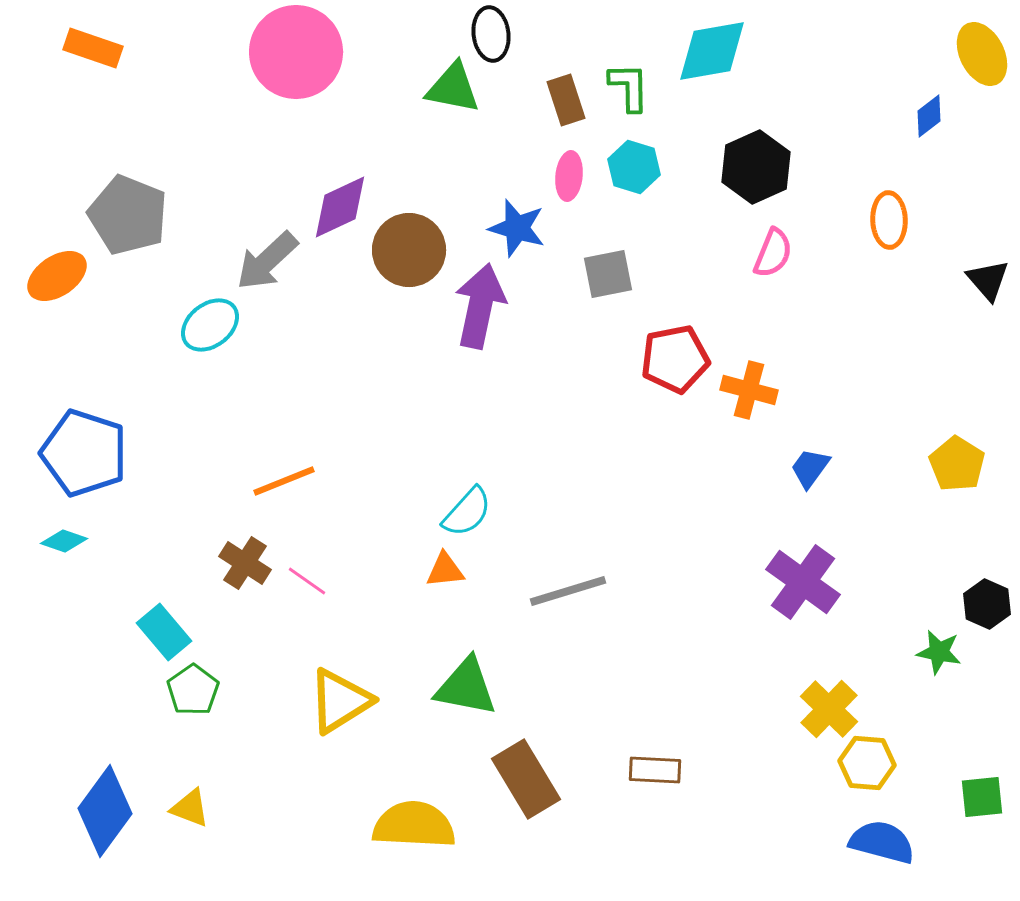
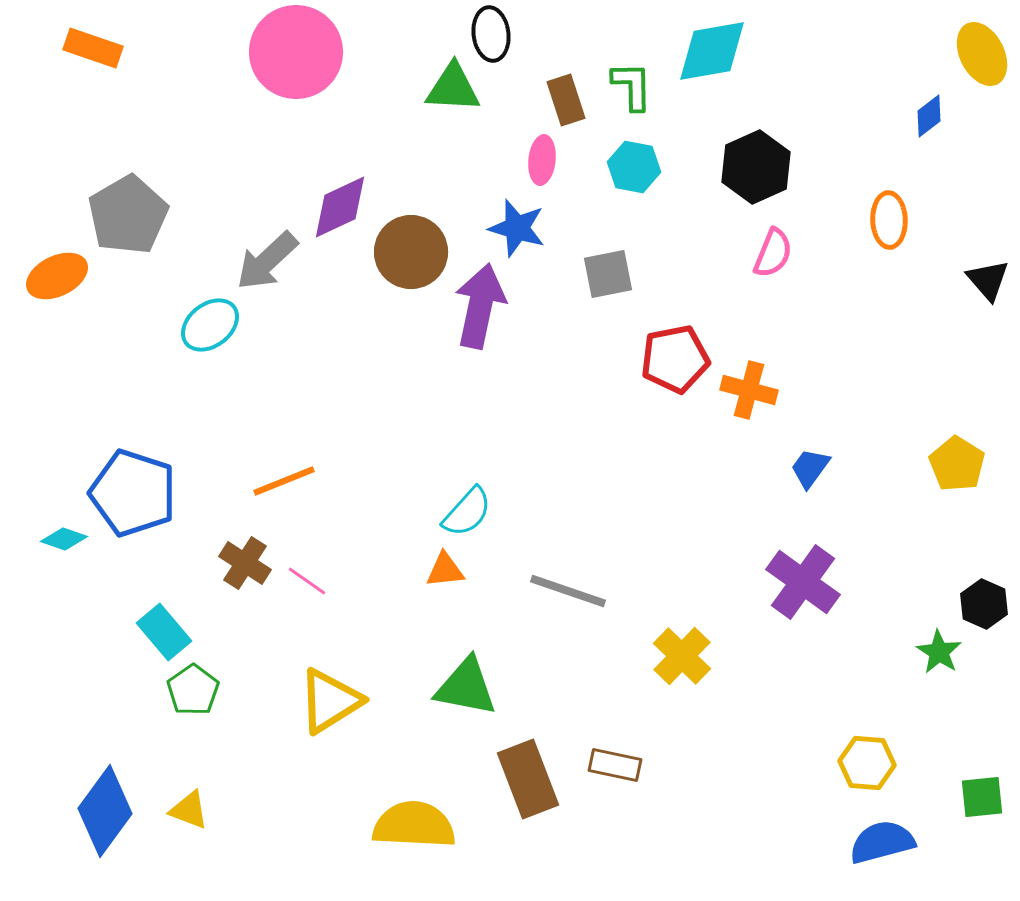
green L-shape at (629, 87): moved 3 px right, 1 px up
green triangle at (453, 88): rotated 8 degrees counterclockwise
cyan hexagon at (634, 167): rotated 6 degrees counterclockwise
pink ellipse at (569, 176): moved 27 px left, 16 px up
gray pentagon at (128, 215): rotated 20 degrees clockwise
brown circle at (409, 250): moved 2 px right, 2 px down
orange ellipse at (57, 276): rotated 8 degrees clockwise
blue pentagon at (84, 453): moved 49 px right, 40 px down
cyan diamond at (64, 541): moved 2 px up
gray line at (568, 591): rotated 36 degrees clockwise
black hexagon at (987, 604): moved 3 px left
green star at (939, 652): rotated 21 degrees clockwise
yellow triangle at (340, 701): moved 10 px left
yellow cross at (829, 709): moved 147 px left, 53 px up
brown rectangle at (655, 770): moved 40 px left, 5 px up; rotated 9 degrees clockwise
brown rectangle at (526, 779): moved 2 px right; rotated 10 degrees clockwise
yellow triangle at (190, 808): moved 1 px left, 2 px down
blue semicircle at (882, 842): rotated 30 degrees counterclockwise
